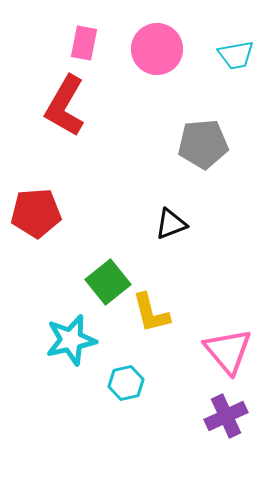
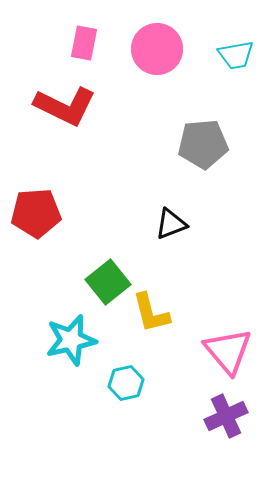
red L-shape: rotated 94 degrees counterclockwise
